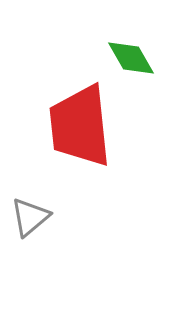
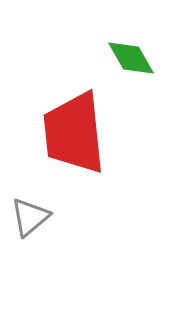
red trapezoid: moved 6 px left, 7 px down
